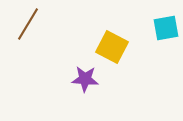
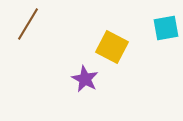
purple star: rotated 24 degrees clockwise
